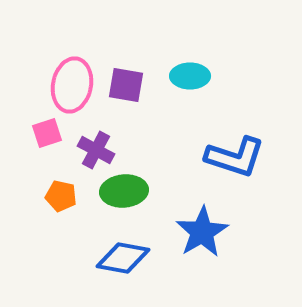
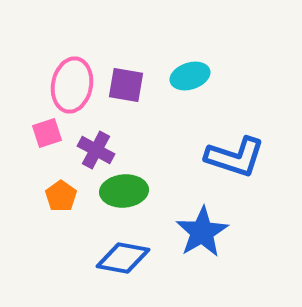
cyan ellipse: rotated 18 degrees counterclockwise
orange pentagon: rotated 24 degrees clockwise
